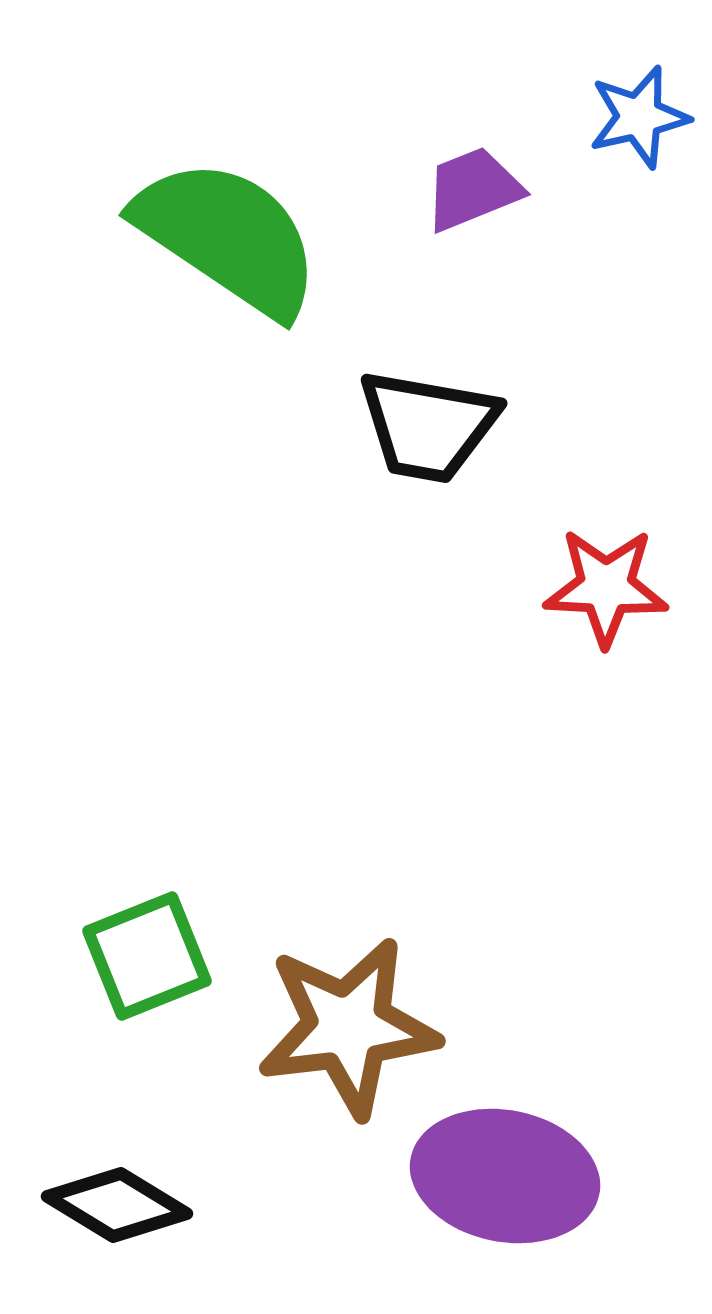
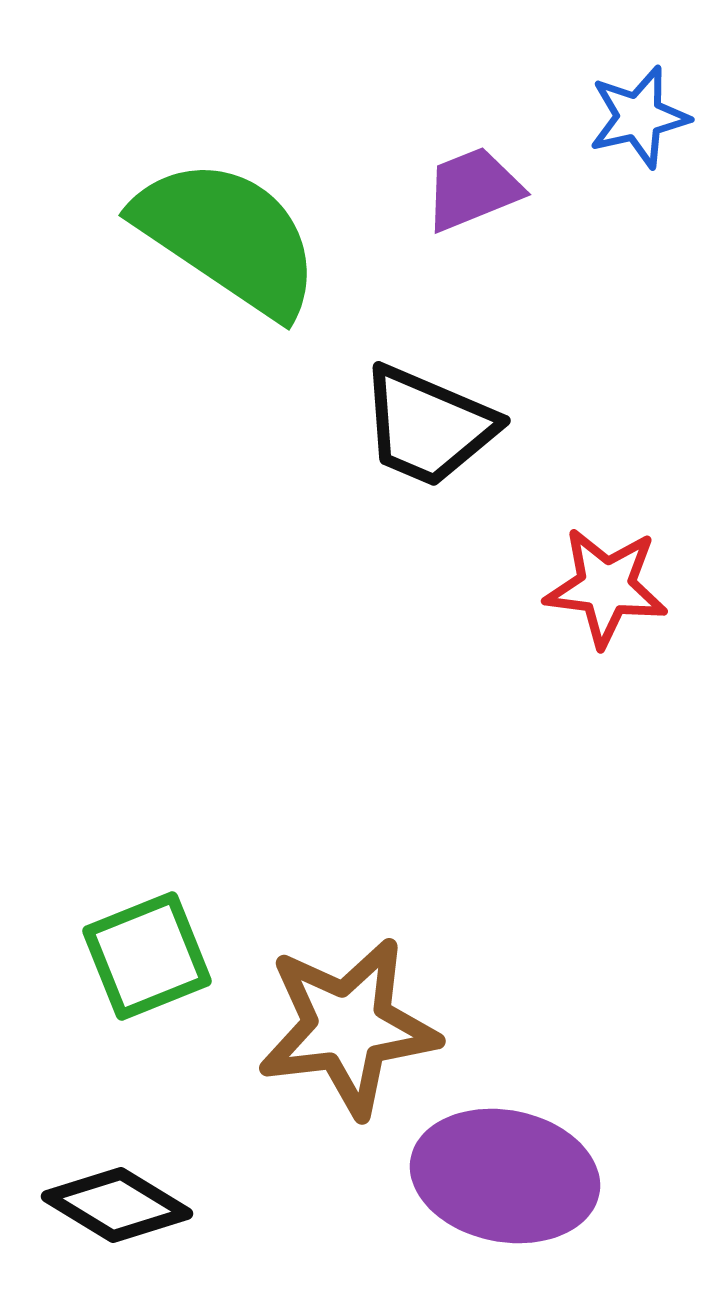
black trapezoid: rotated 13 degrees clockwise
red star: rotated 4 degrees clockwise
